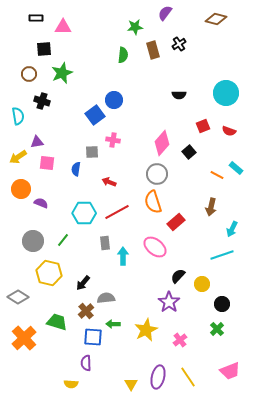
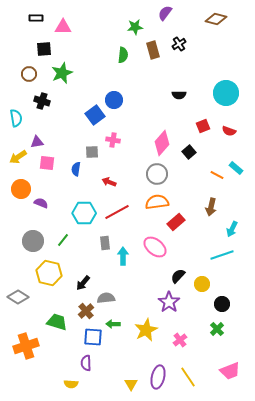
cyan semicircle at (18, 116): moved 2 px left, 2 px down
orange semicircle at (153, 202): moved 4 px right; rotated 100 degrees clockwise
orange cross at (24, 338): moved 2 px right, 8 px down; rotated 25 degrees clockwise
